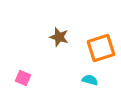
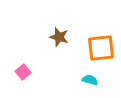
orange square: rotated 12 degrees clockwise
pink square: moved 6 px up; rotated 28 degrees clockwise
